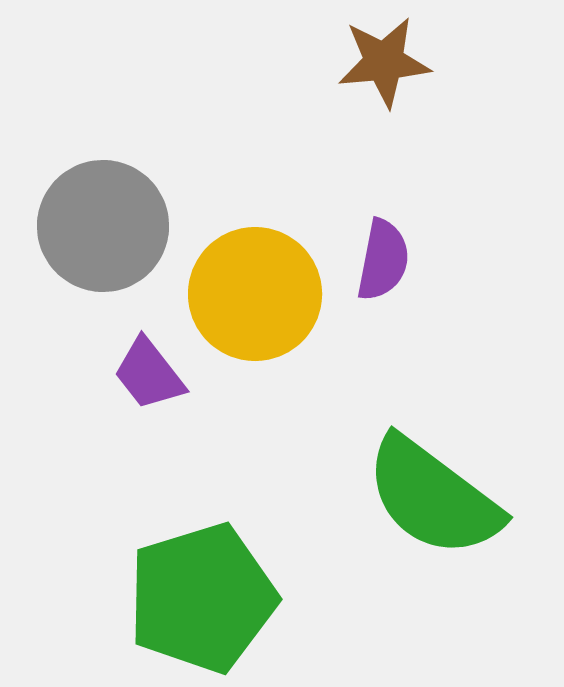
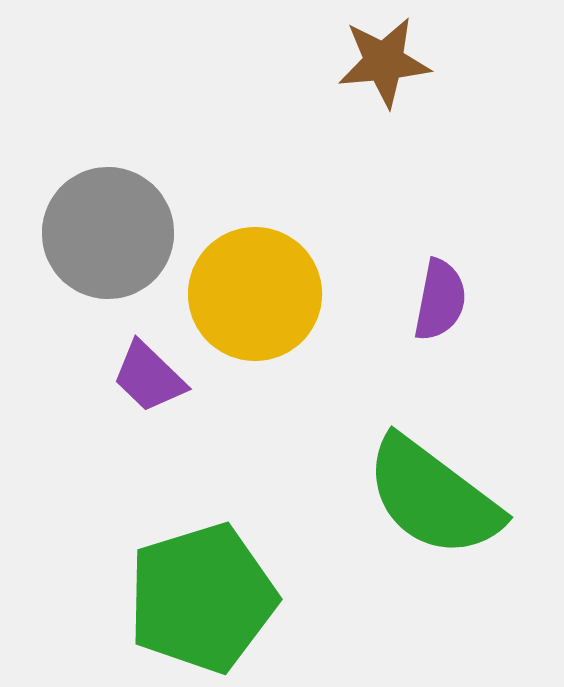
gray circle: moved 5 px right, 7 px down
purple semicircle: moved 57 px right, 40 px down
purple trapezoid: moved 3 px down; rotated 8 degrees counterclockwise
